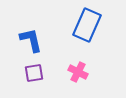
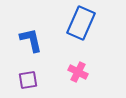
blue rectangle: moved 6 px left, 2 px up
purple square: moved 6 px left, 7 px down
